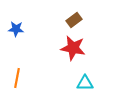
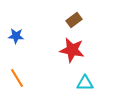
blue star: moved 7 px down
red star: moved 1 px left, 2 px down
orange line: rotated 42 degrees counterclockwise
